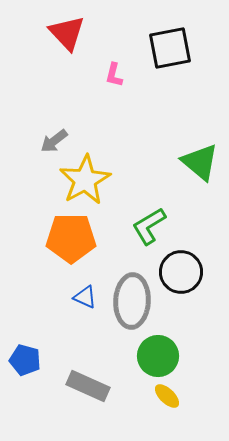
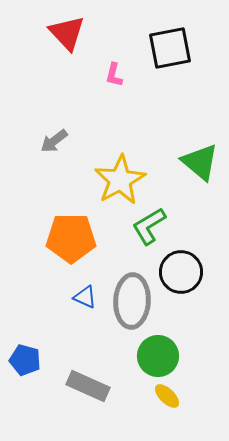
yellow star: moved 35 px right
